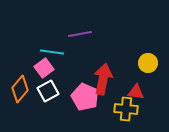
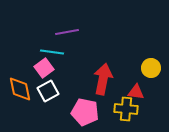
purple line: moved 13 px left, 2 px up
yellow circle: moved 3 px right, 5 px down
orange diamond: rotated 52 degrees counterclockwise
pink pentagon: moved 15 px down; rotated 12 degrees counterclockwise
